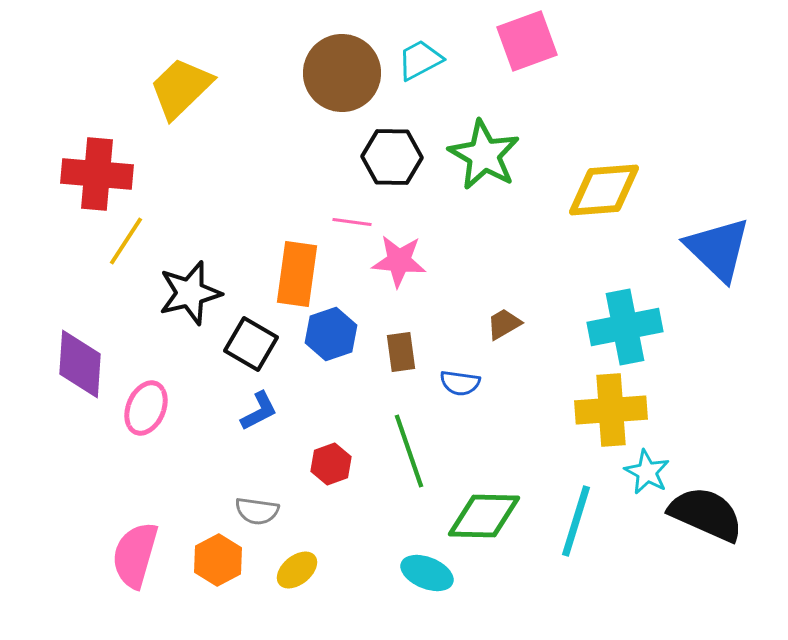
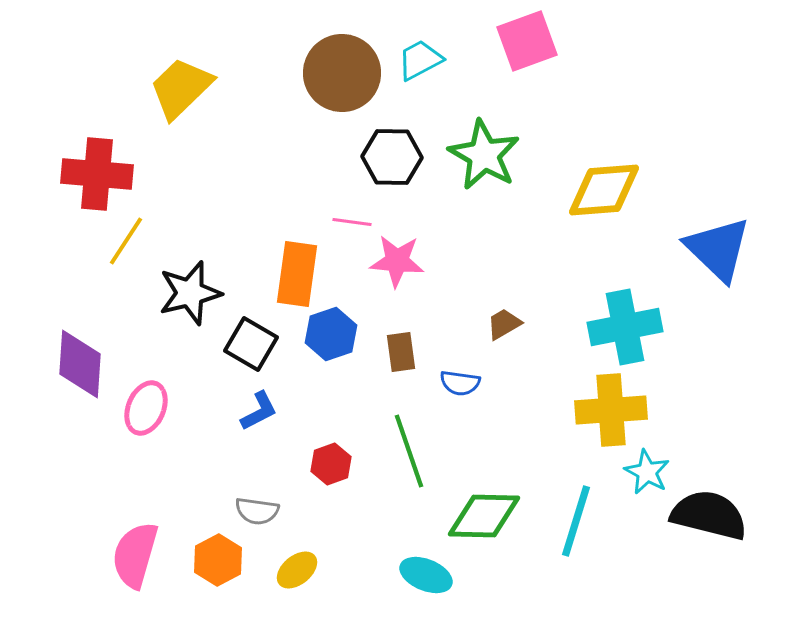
pink star: moved 2 px left
black semicircle: moved 3 px right, 1 px down; rotated 10 degrees counterclockwise
cyan ellipse: moved 1 px left, 2 px down
